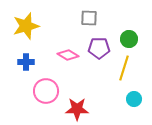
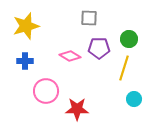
pink diamond: moved 2 px right, 1 px down
blue cross: moved 1 px left, 1 px up
